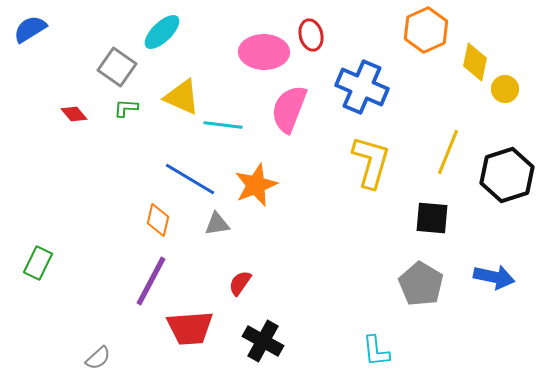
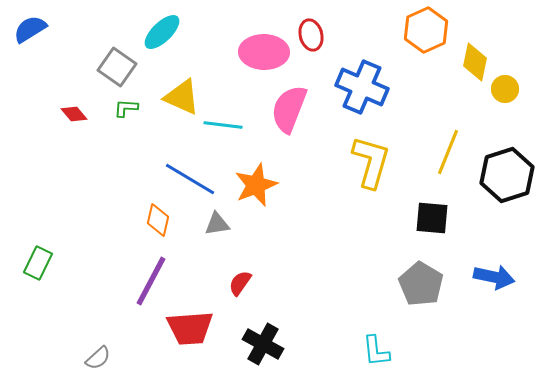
black cross: moved 3 px down
